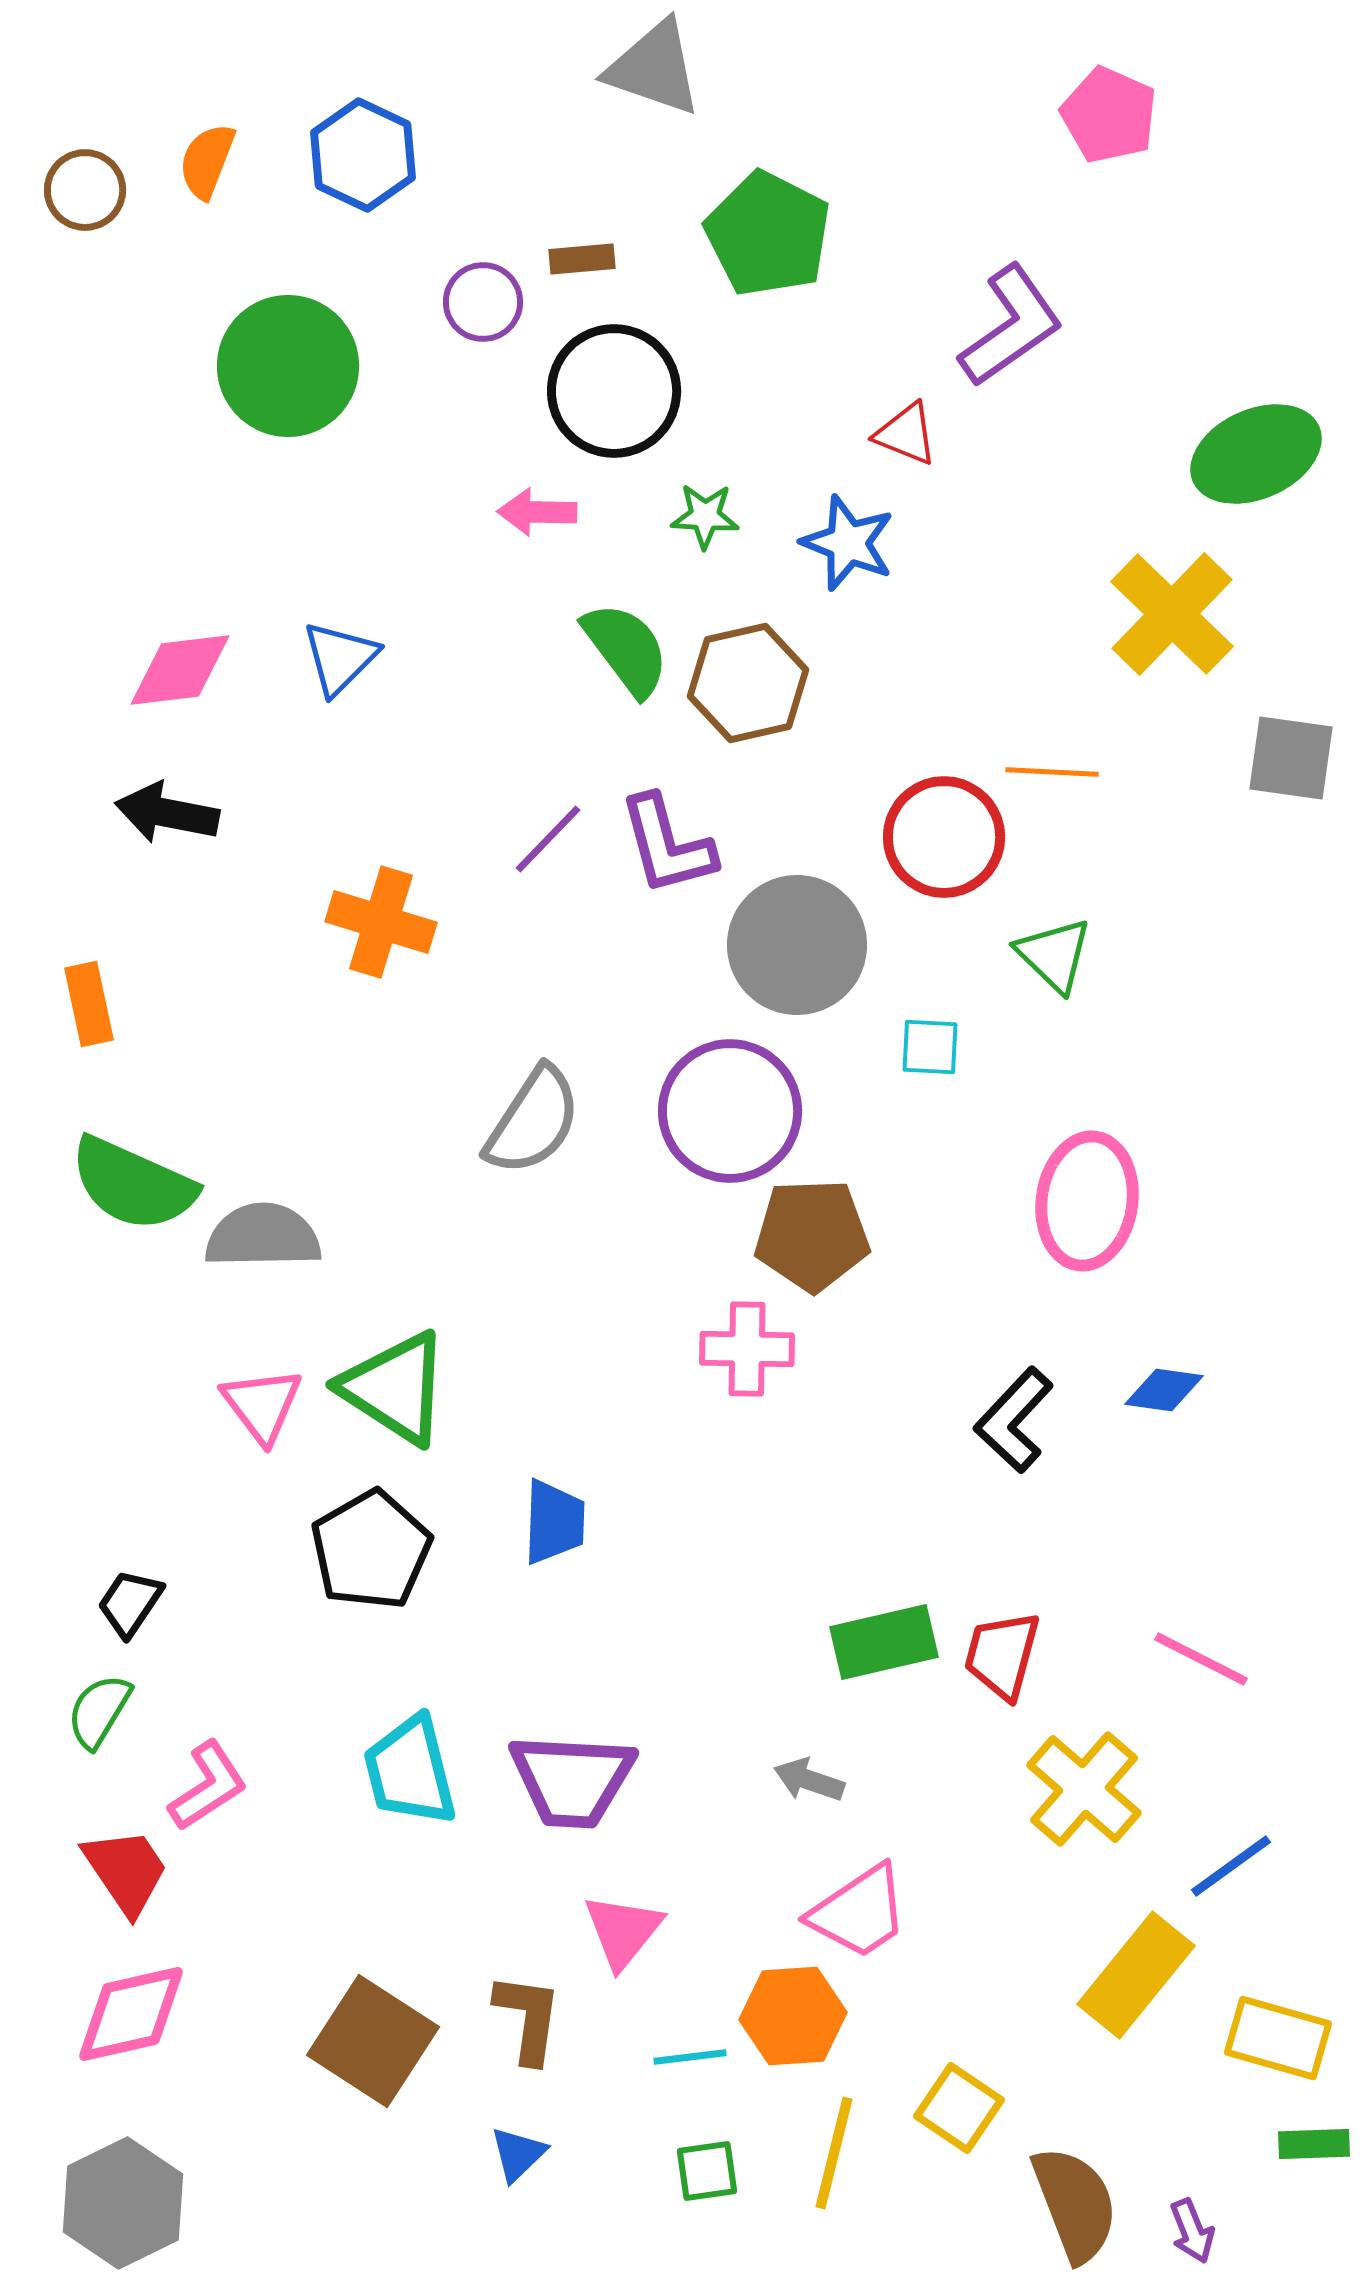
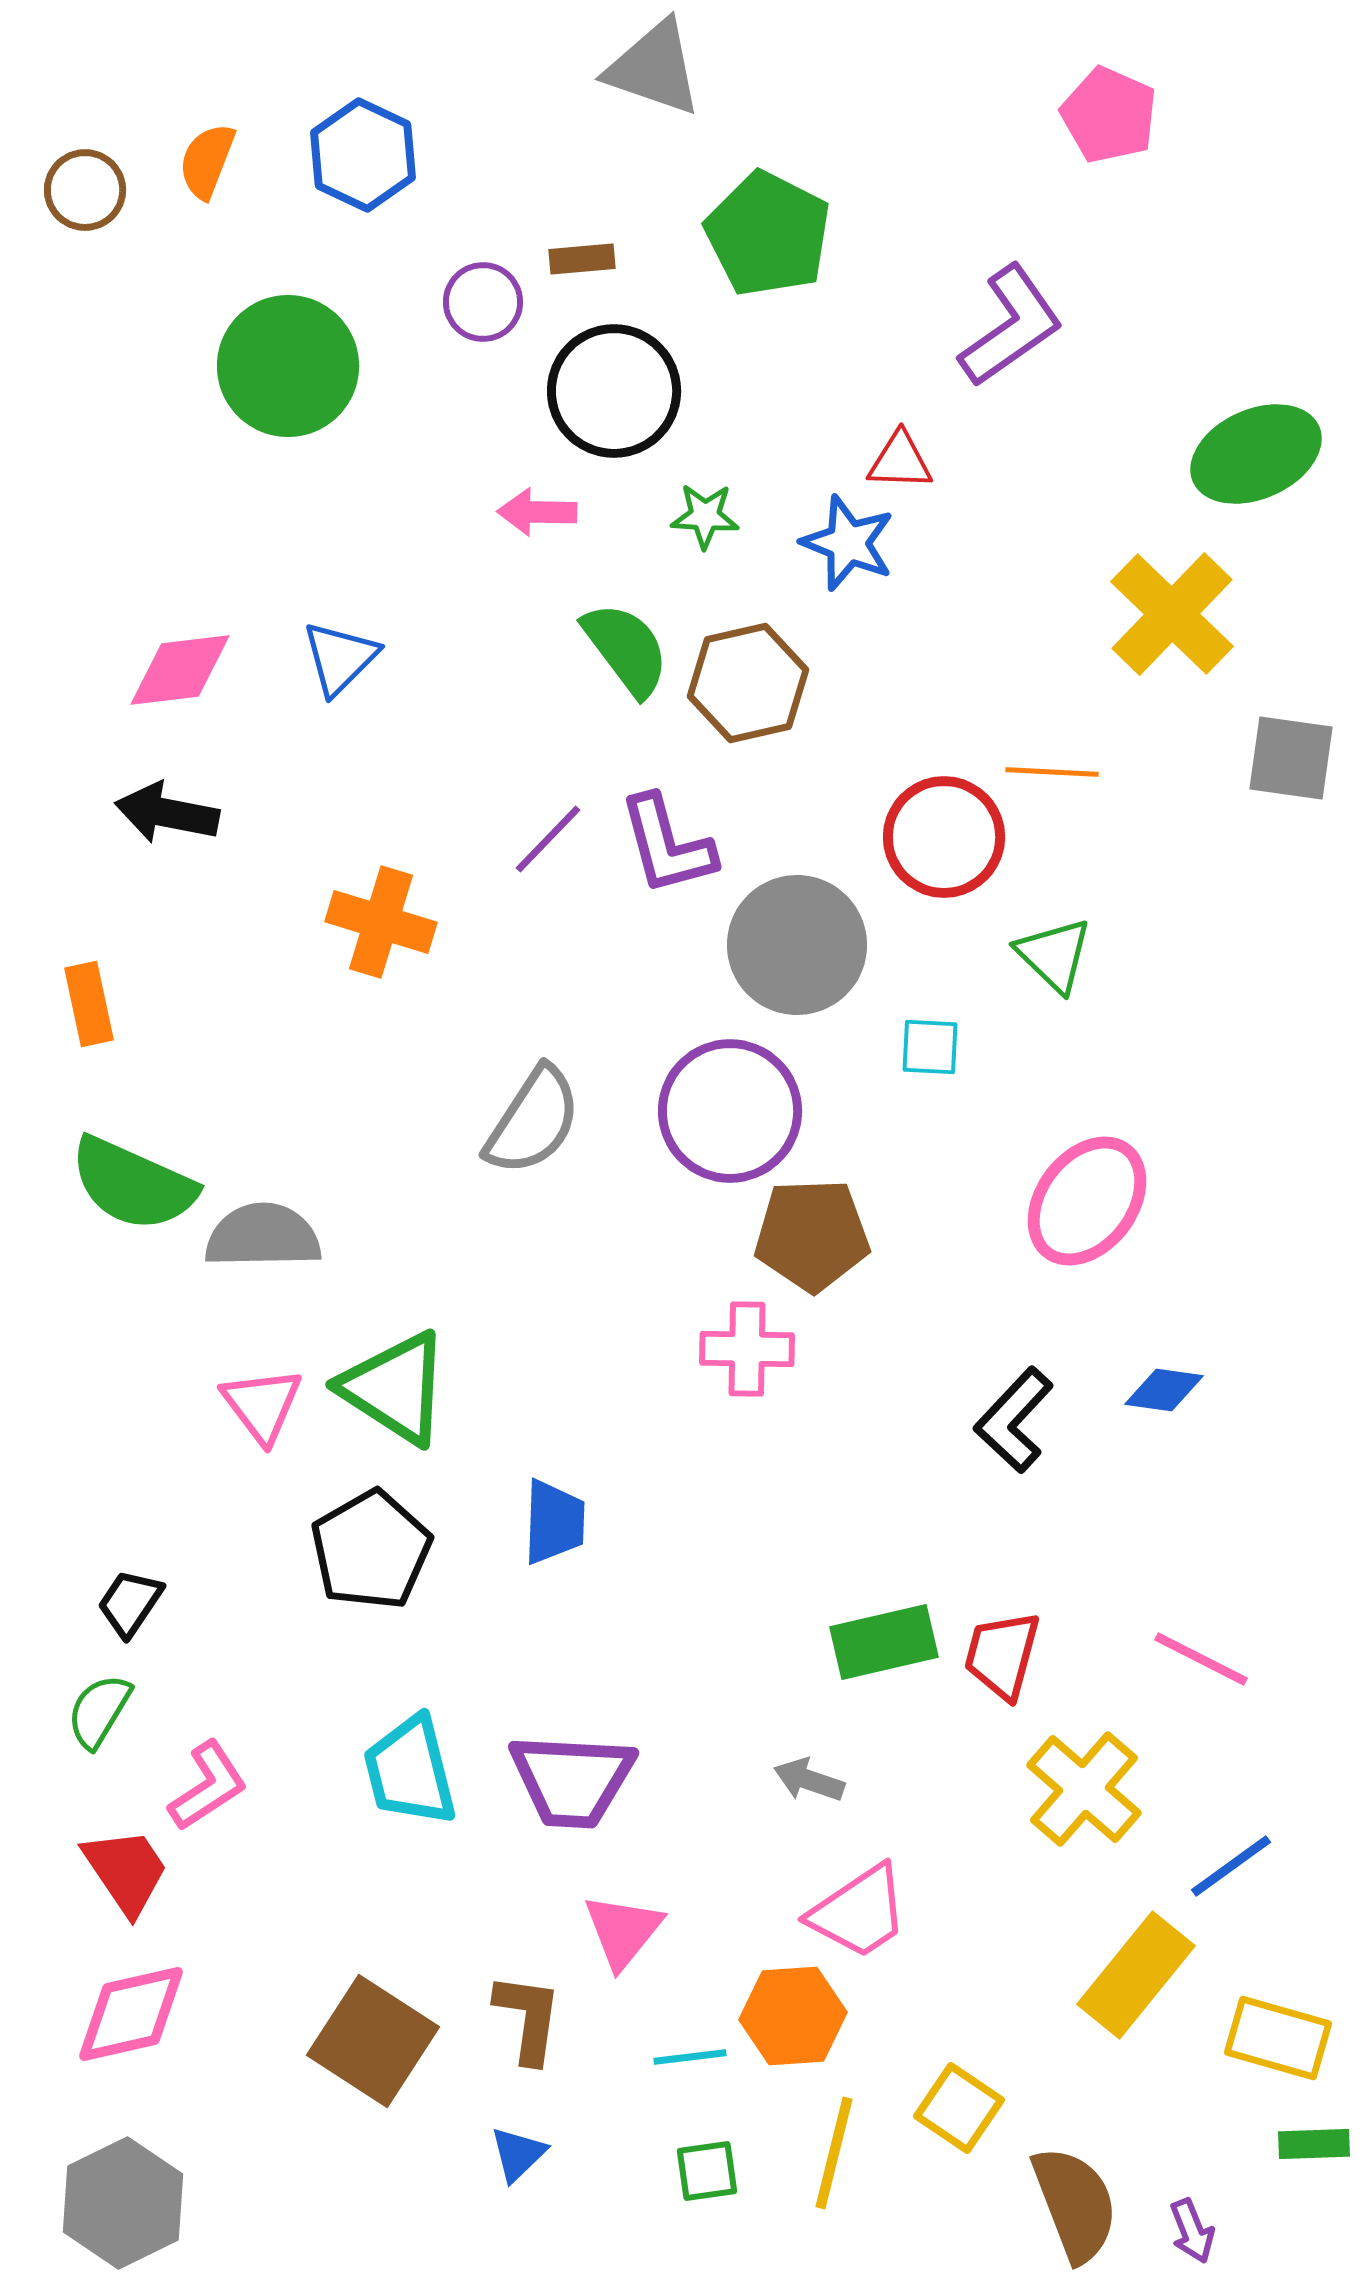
red triangle at (906, 434): moved 6 px left, 27 px down; rotated 20 degrees counterclockwise
pink ellipse at (1087, 1201): rotated 29 degrees clockwise
